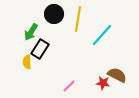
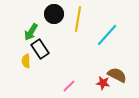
cyan line: moved 5 px right
black rectangle: rotated 66 degrees counterclockwise
yellow semicircle: moved 1 px left, 1 px up
